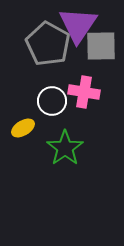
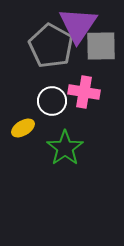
gray pentagon: moved 3 px right, 2 px down
